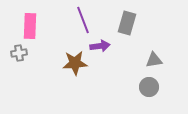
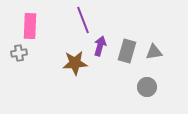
gray rectangle: moved 28 px down
purple arrow: rotated 66 degrees counterclockwise
gray triangle: moved 8 px up
gray circle: moved 2 px left
